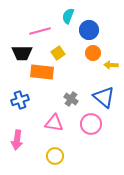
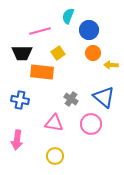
blue cross: rotated 30 degrees clockwise
